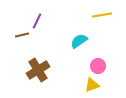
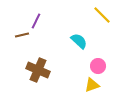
yellow line: rotated 54 degrees clockwise
purple line: moved 1 px left
cyan semicircle: rotated 78 degrees clockwise
brown cross: rotated 35 degrees counterclockwise
